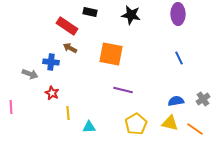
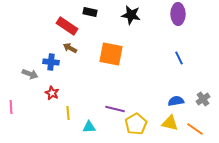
purple line: moved 8 px left, 19 px down
